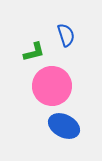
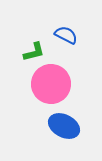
blue semicircle: rotated 45 degrees counterclockwise
pink circle: moved 1 px left, 2 px up
